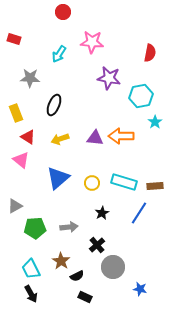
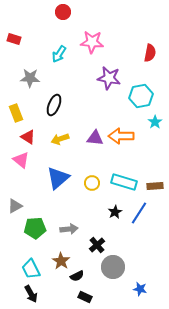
black star: moved 13 px right, 1 px up
gray arrow: moved 2 px down
